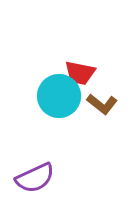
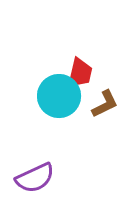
red trapezoid: rotated 88 degrees counterclockwise
brown L-shape: moved 3 px right; rotated 64 degrees counterclockwise
